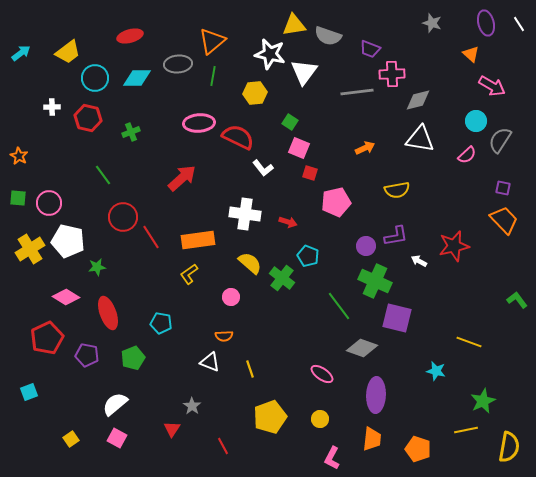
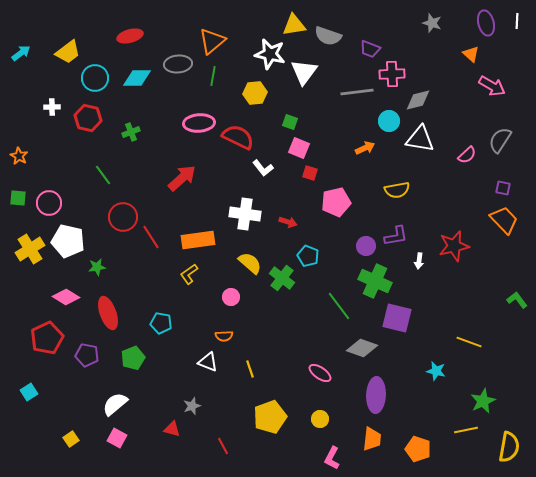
white line at (519, 24): moved 2 px left, 3 px up; rotated 35 degrees clockwise
cyan circle at (476, 121): moved 87 px left
green square at (290, 122): rotated 14 degrees counterclockwise
white arrow at (419, 261): rotated 112 degrees counterclockwise
white triangle at (210, 362): moved 2 px left
pink ellipse at (322, 374): moved 2 px left, 1 px up
cyan square at (29, 392): rotated 12 degrees counterclockwise
gray star at (192, 406): rotated 18 degrees clockwise
red triangle at (172, 429): rotated 48 degrees counterclockwise
